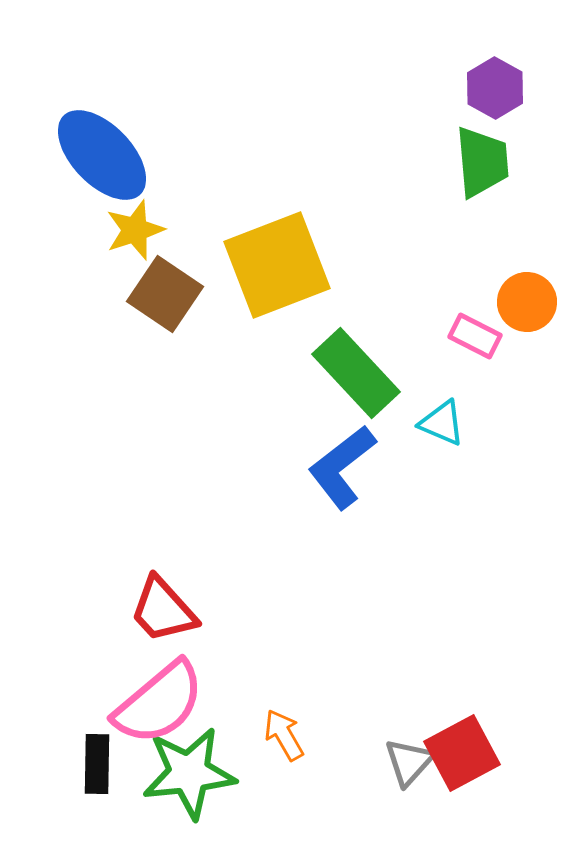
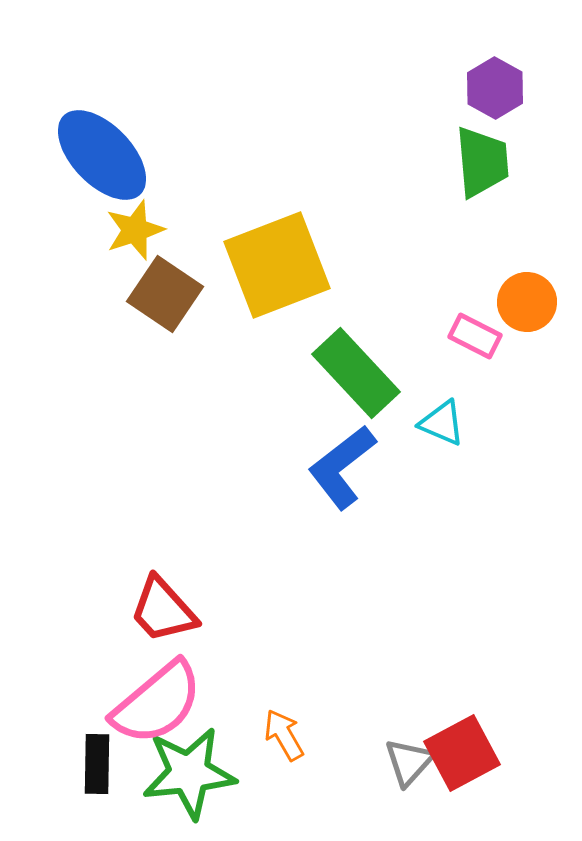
pink semicircle: moved 2 px left
